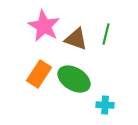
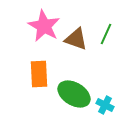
green line: rotated 10 degrees clockwise
orange rectangle: rotated 36 degrees counterclockwise
green ellipse: moved 15 px down
cyan cross: rotated 24 degrees clockwise
